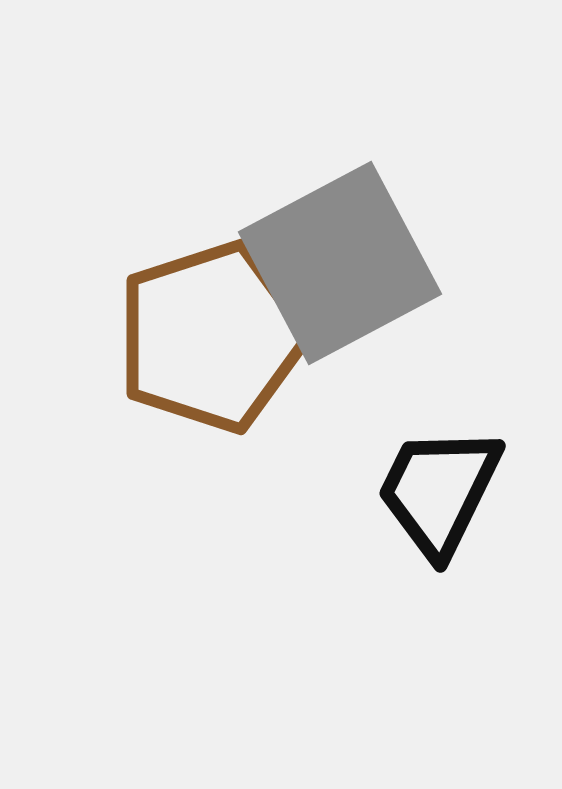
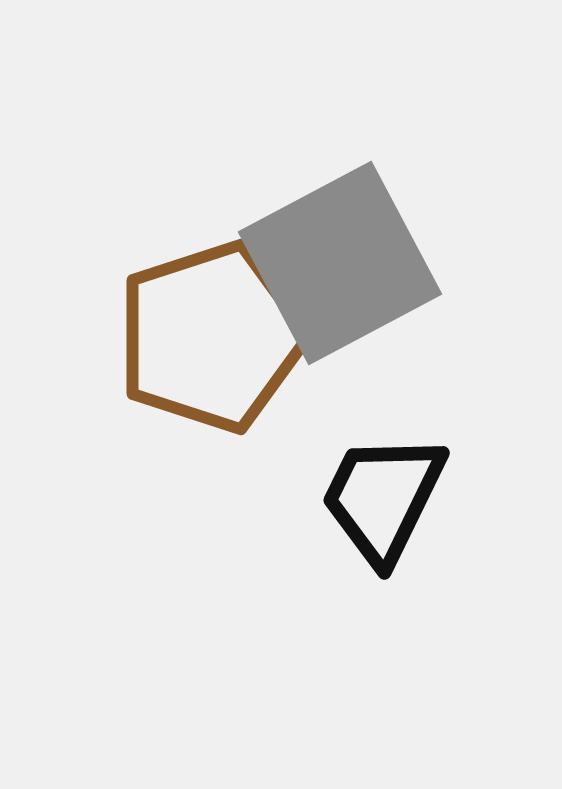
black trapezoid: moved 56 px left, 7 px down
